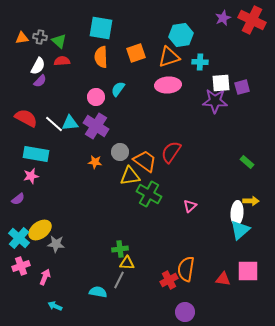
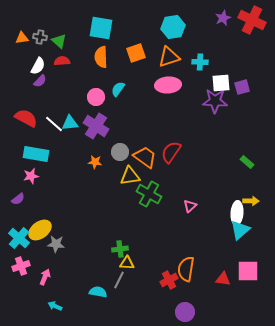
cyan hexagon at (181, 35): moved 8 px left, 8 px up
orange trapezoid at (145, 161): moved 4 px up
